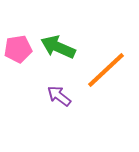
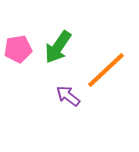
green arrow: rotated 80 degrees counterclockwise
purple arrow: moved 9 px right
